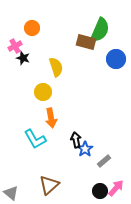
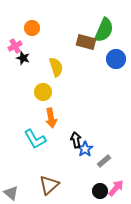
green semicircle: moved 4 px right
